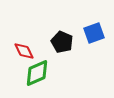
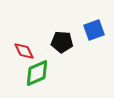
blue square: moved 3 px up
black pentagon: rotated 20 degrees counterclockwise
